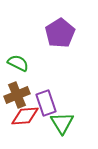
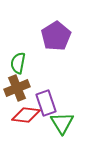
purple pentagon: moved 4 px left, 3 px down
green semicircle: rotated 105 degrees counterclockwise
brown cross: moved 7 px up
red diamond: moved 1 px right, 1 px up; rotated 12 degrees clockwise
